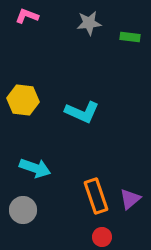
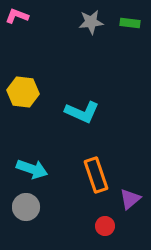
pink L-shape: moved 10 px left
gray star: moved 2 px right, 1 px up
green rectangle: moved 14 px up
yellow hexagon: moved 8 px up
cyan arrow: moved 3 px left, 1 px down
orange rectangle: moved 21 px up
gray circle: moved 3 px right, 3 px up
red circle: moved 3 px right, 11 px up
